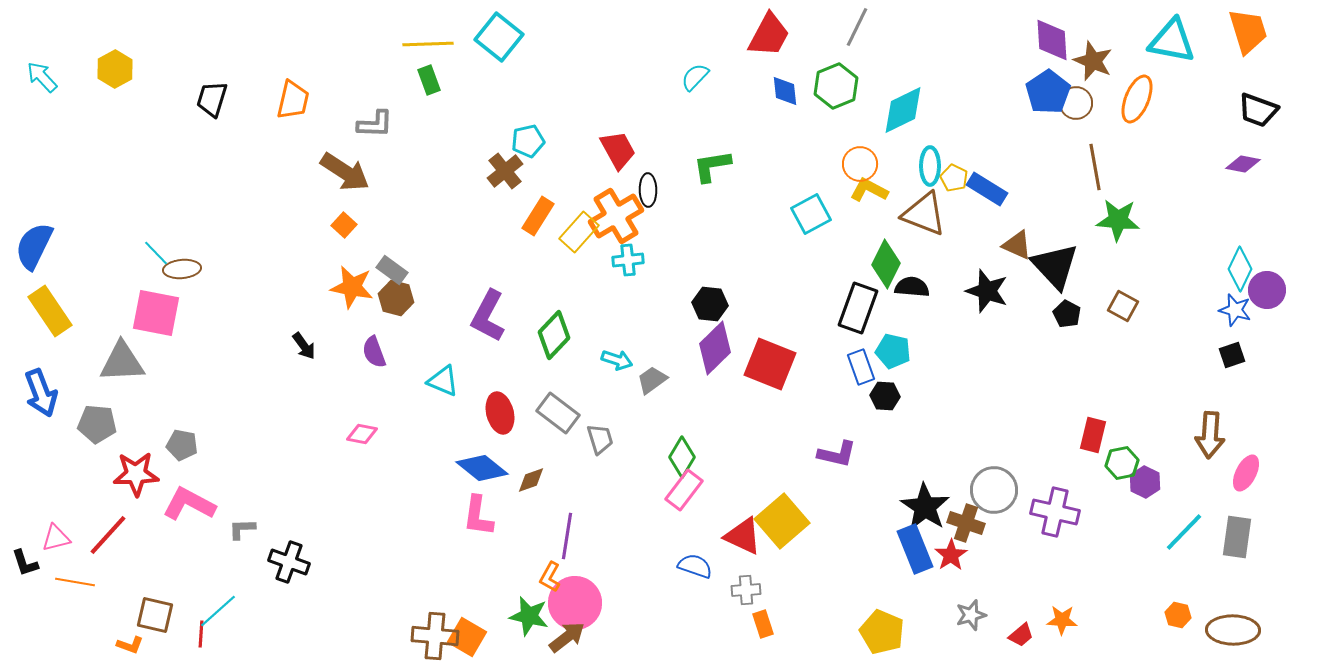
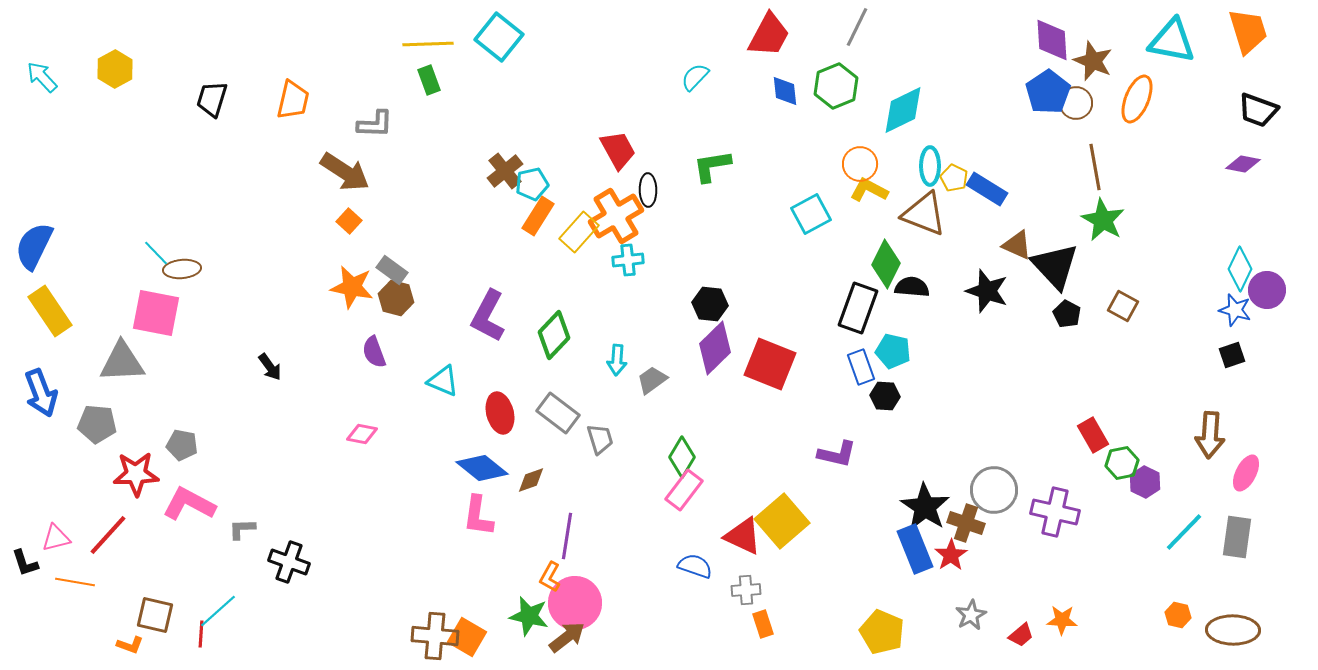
cyan pentagon at (528, 141): moved 4 px right, 43 px down
green star at (1118, 220): moved 15 px left; rotated 24 degrees clockwise
orange square at (344, 225): moved 5 px right, 4 px up
black arrow at (304, 346): moved 34 px left, 21 px down
cyan arrow at (617, 360): rotated 76 degrees clockwise
red rectangle at (1093, 435): rotated 44 degrees counterclockwise
gray star at (971, 615): rotated 12 degrees counterclockwise
